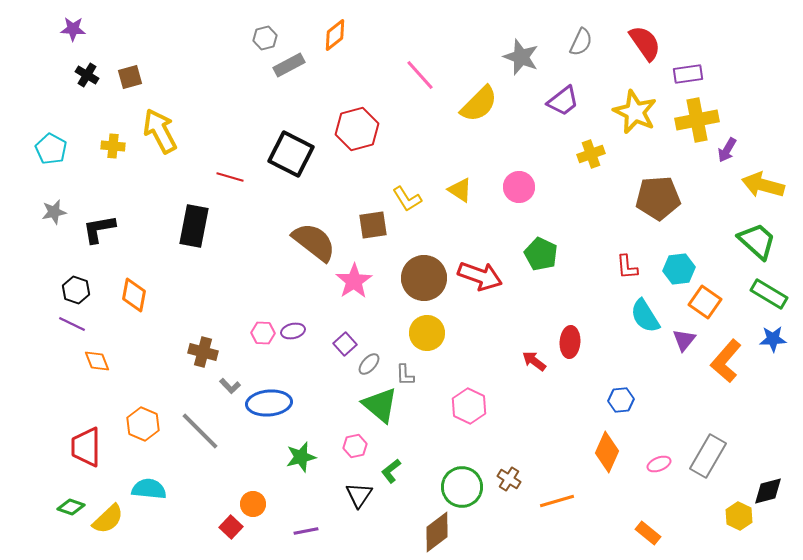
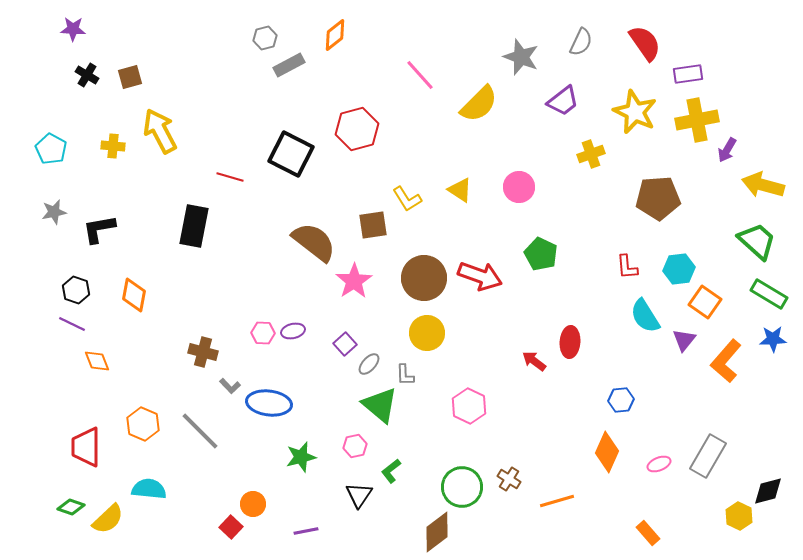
blue ellipse at (269, 403): rotated 12 degrees clockwise
orange rectangle at (648, 533): rotated 10 degrees clockwise
